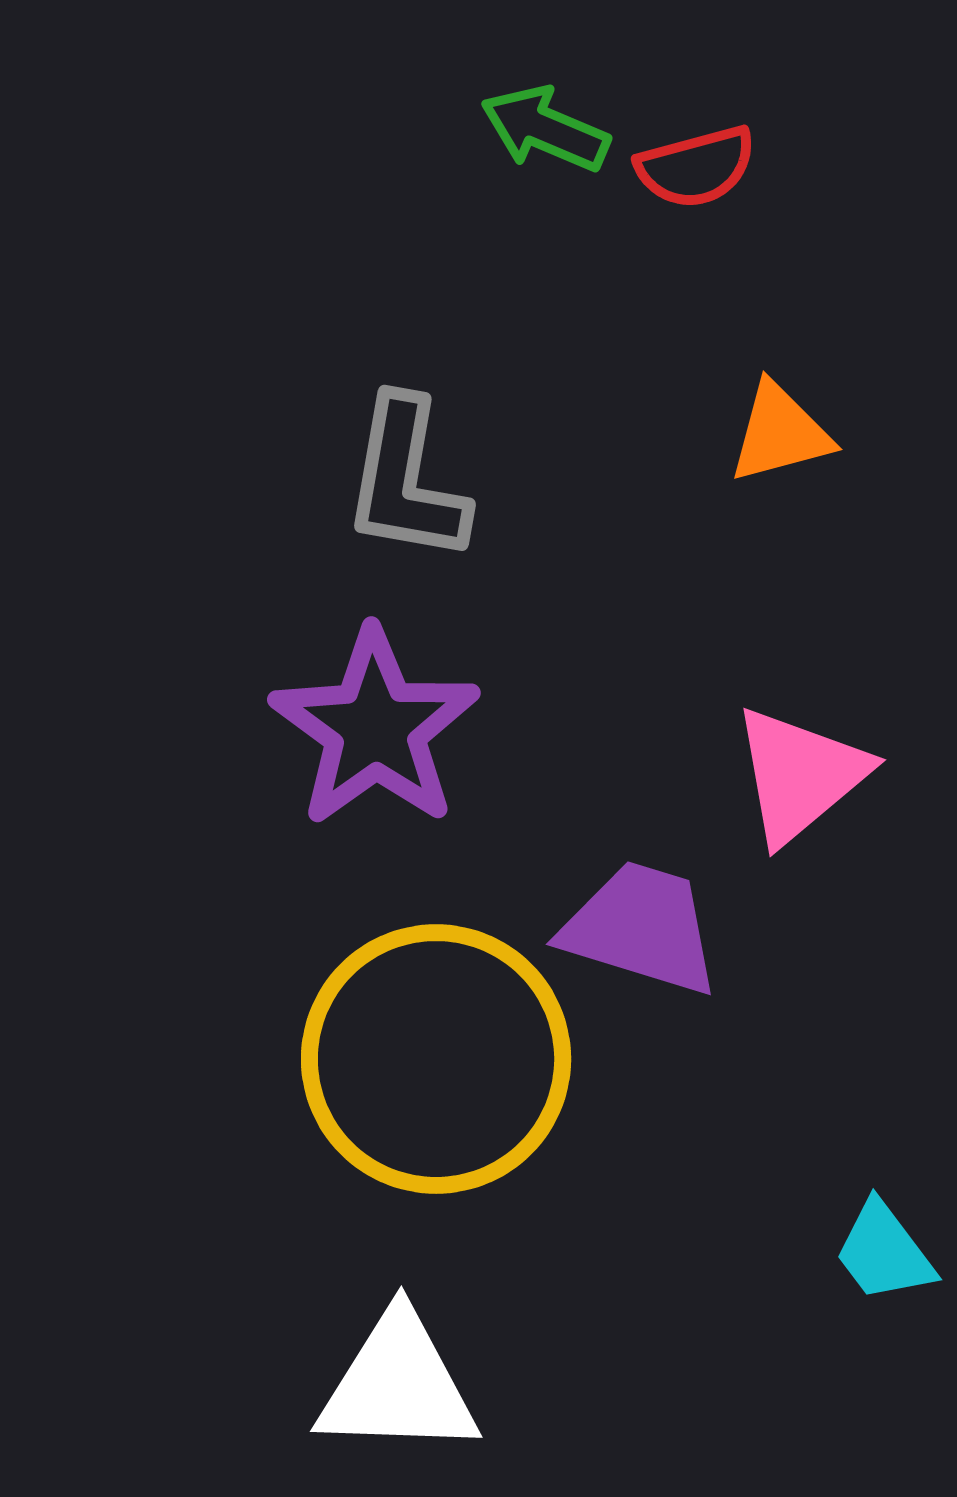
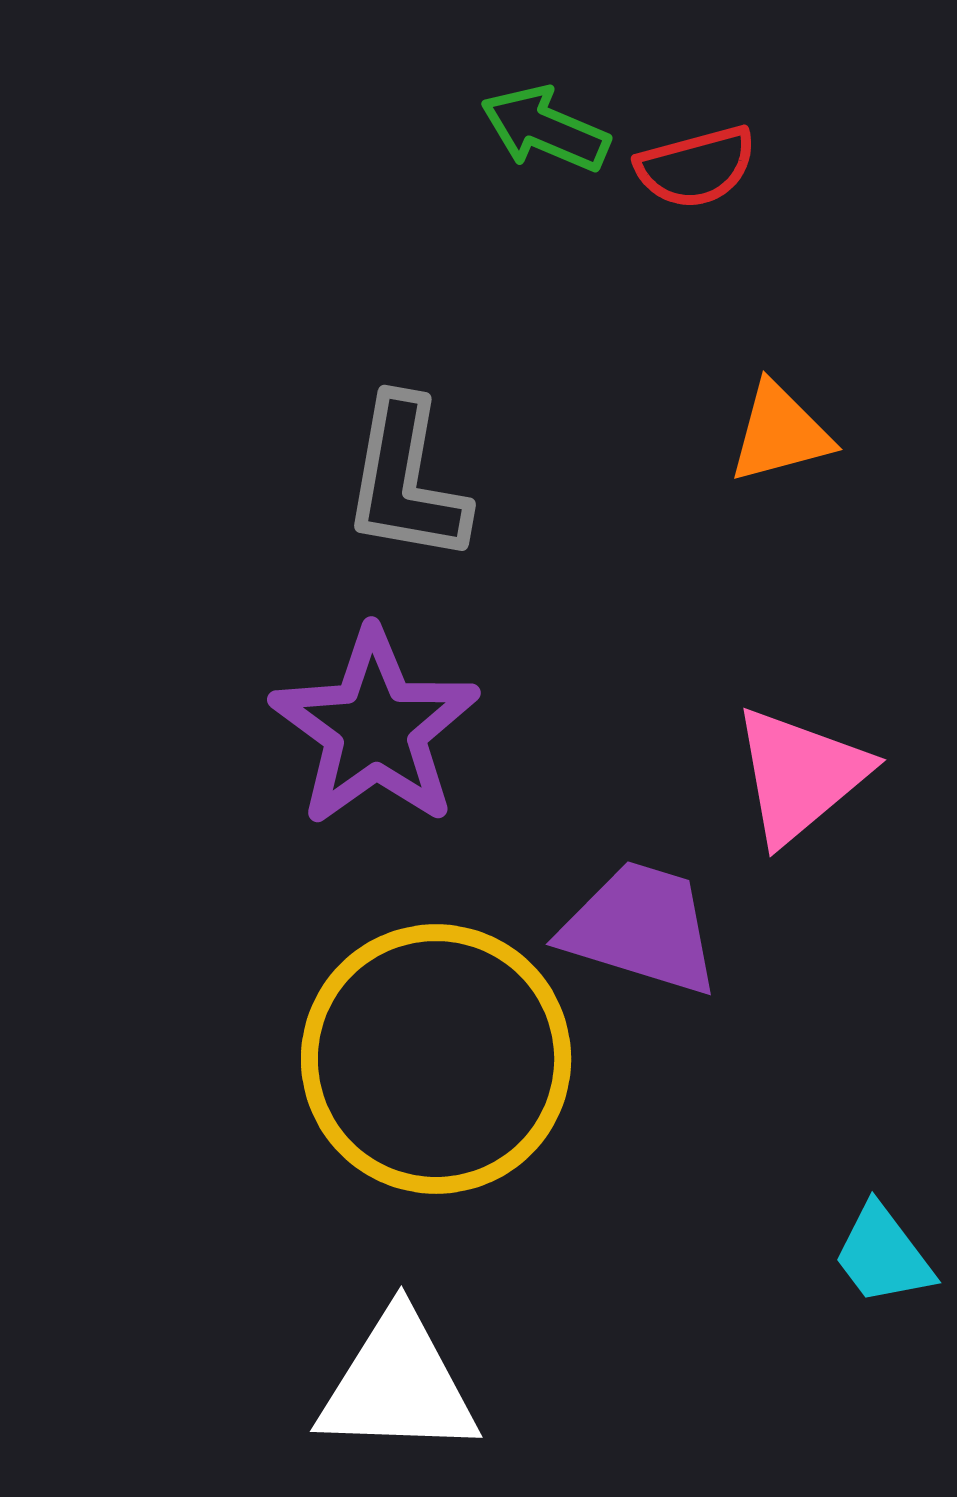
cyan trapezoid: moved 1 px left, 3 px down
